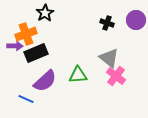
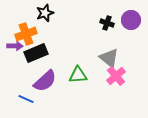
black star: rotated 12 degrees clockwise
purple circle: moved 5 px left
pink cross: rotated 12 degrees clockwise
